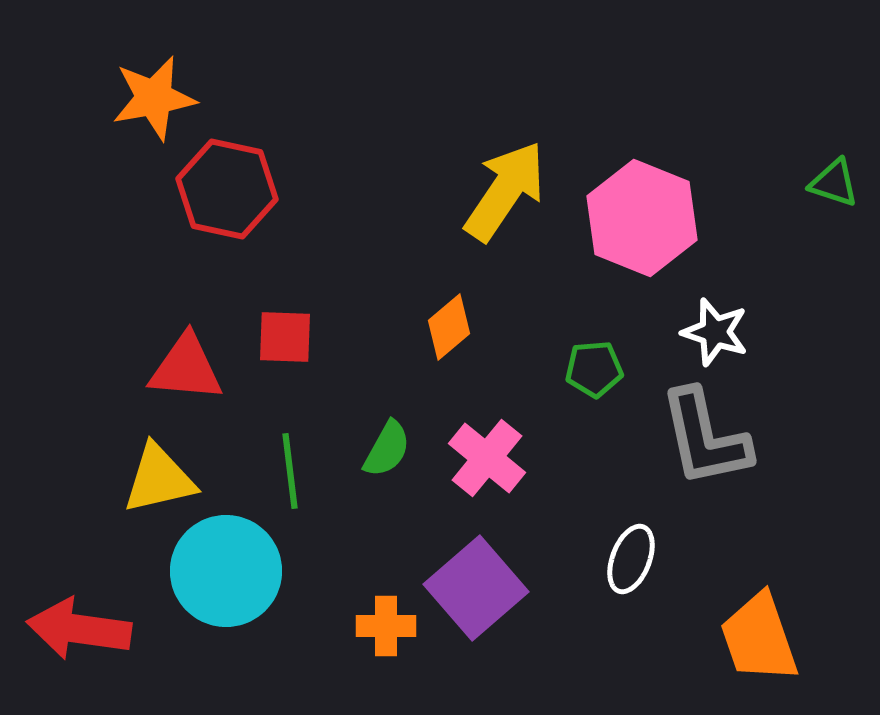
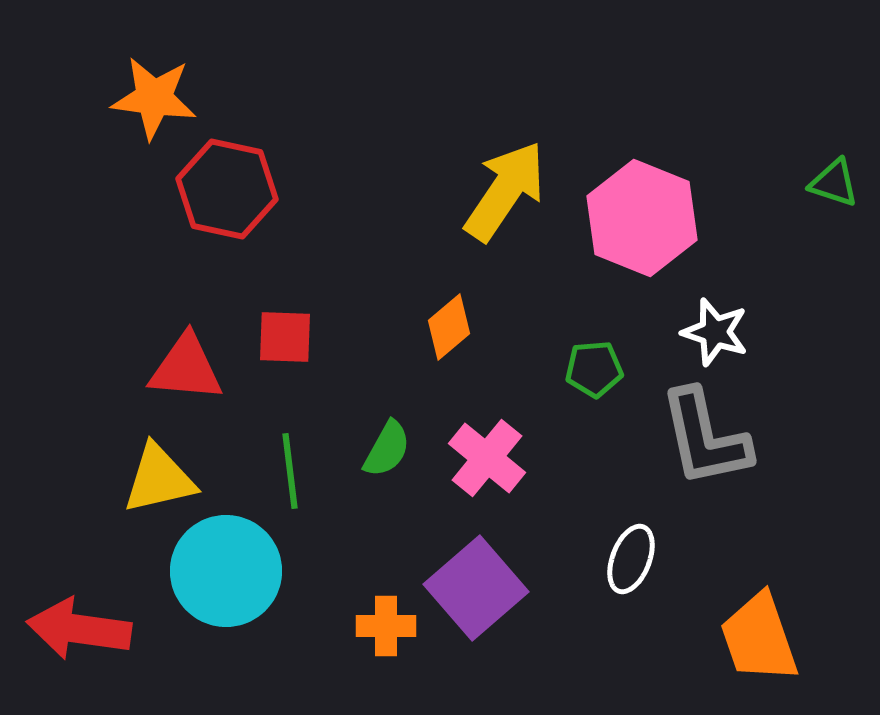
orange star: rotated 18 degrees clockwise
